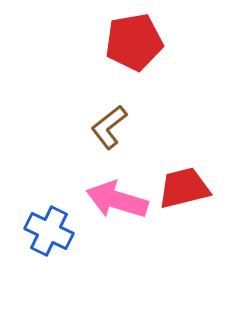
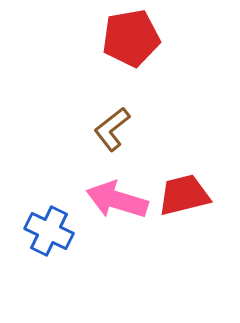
red pentagon: moved 3 px left, 4 px up
brown L-shape: moved 3 px right, 2 px down
red trapezoid: moved 7 px down
